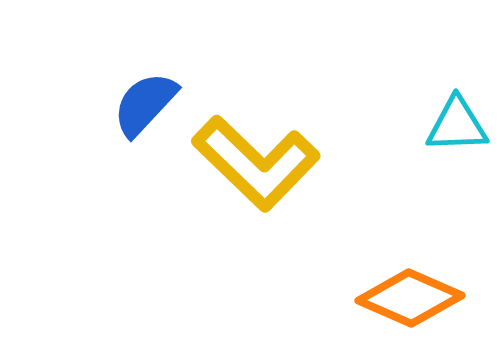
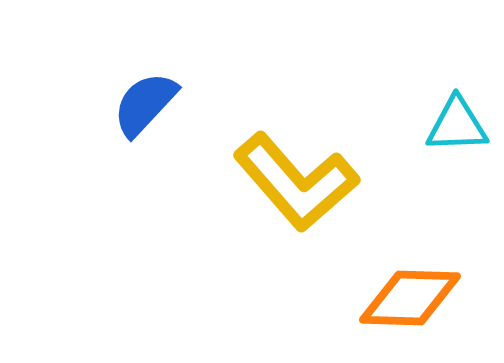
yellow L-shape: moved 40 px right, 19 px down; rotated 5 degrees clockwise
orange diamond: rotated 22 degrees counterclockwise
